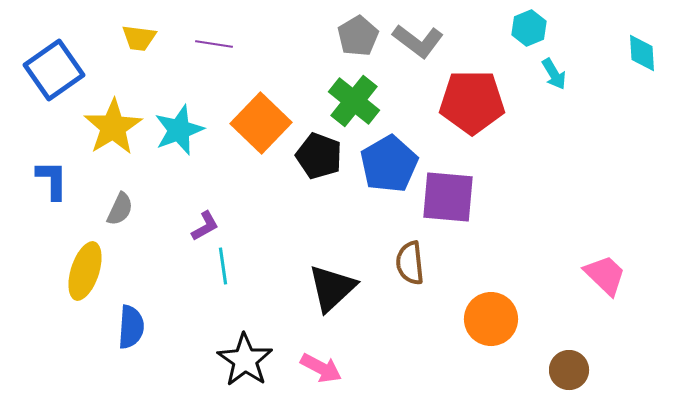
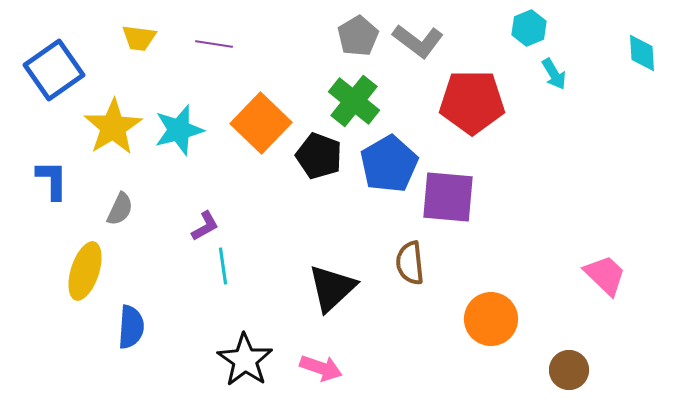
cyan star: rotated 6 degrees clockwise
pink arrow: rotated 9 degrees counterclockwise
